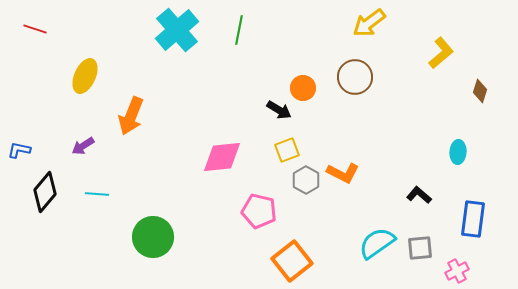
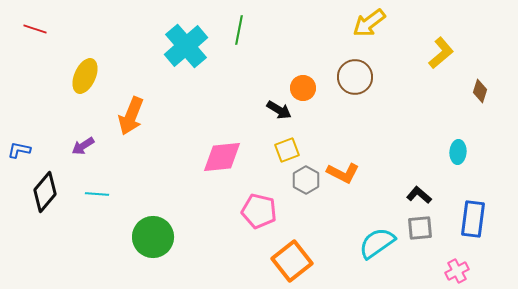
cyan cross: moved 9 px right, 16 px down
gray square: moved 20 px up
